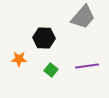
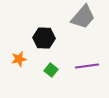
orange star: rotated 14 degrees counterclockwise
